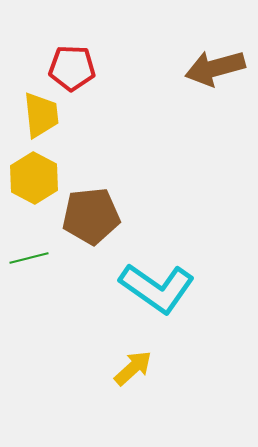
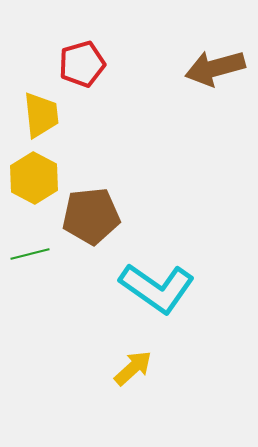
red pentagon: moved 10 px right, 4 px up; rotated 18 degrees counterclockwise
green line: moved 1 px right, 4 px up
